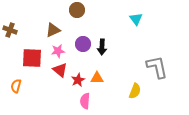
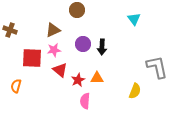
cyan triangle: moved 2 px left
pink star: moved 4 px left, 1 px up
